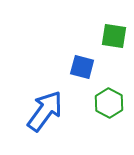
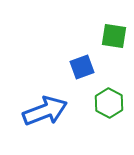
blue square: rotated 35 degrees counterclockwise
blue arrow: rotated 33 degrees clockwise
